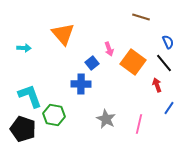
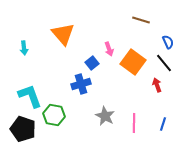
brown line: moved 3 px down
cyan arrow: rotated 80 degrees clockwise
blue cross: rotated 18 degrees counterclockwise
blue line: moved 6 px left, 16 px down; rotated 16 degrees counterclockwise
gray star: moved 1 px left, 3 px up
pink line: moved 5 px left, 1 px up; rotated 12 degrees counterclockwise
